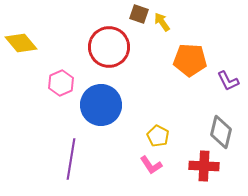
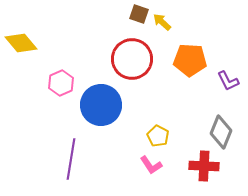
yellow arrow: rotated 12 degrees counterclockwise
red circle: moved 23 px right, 12 px down
gray diamond: rotated 8 degrees clockwise
